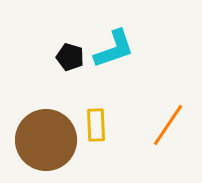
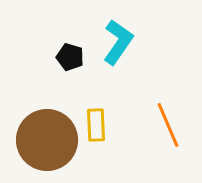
cyan L-shape: moved 4 px right, 7 px up; rotated 36 degrees counterclockwise
orange line: rotated 57 degrees counterclockwise
brown circle: moved 1 px right
